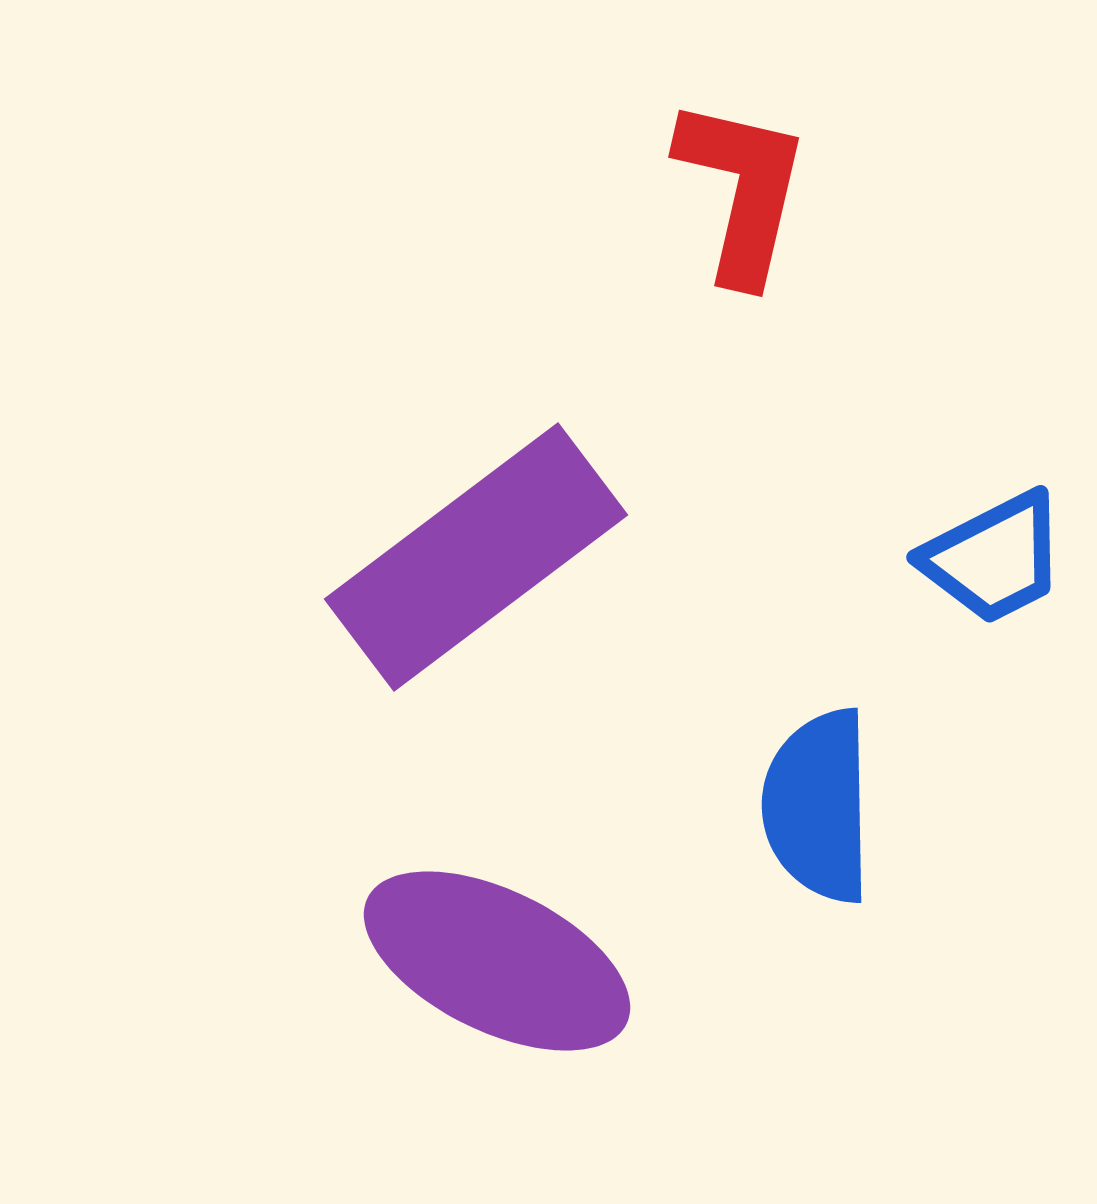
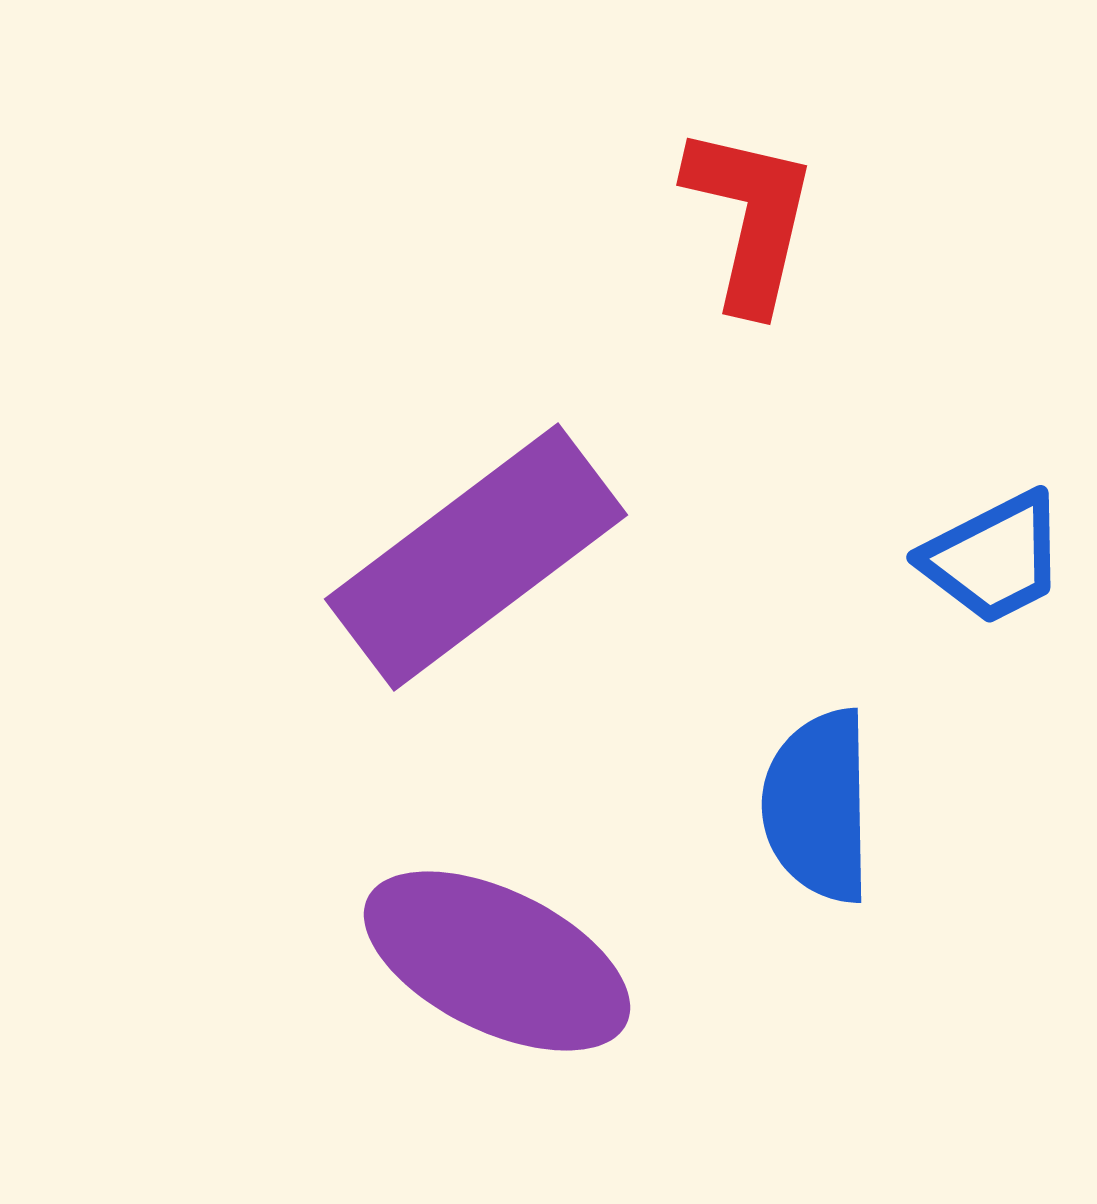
red L-shape: moved 8 px right, 28 px down
